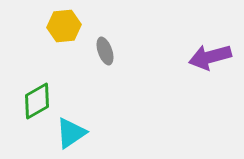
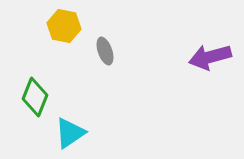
yellow hexagon: rotated 16 degrees clockwise
green diamond: moved 2 px left, 4 px up; rotated 39 degrees counterclockwise
cyan triangle: moved 1 px left
